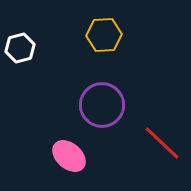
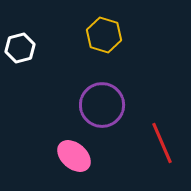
yellow hexagon: rotated 20 degrees clockwise
red line: rotated 24 degrees clockwise
pink ellipse: moved 5 px right
